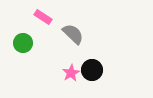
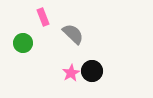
pink rectangle: rotated 36 degrees clockwise
black circle: moved 1 px down
